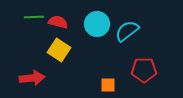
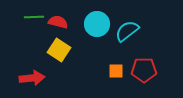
orange square: moved 8 px right, 14 px up
